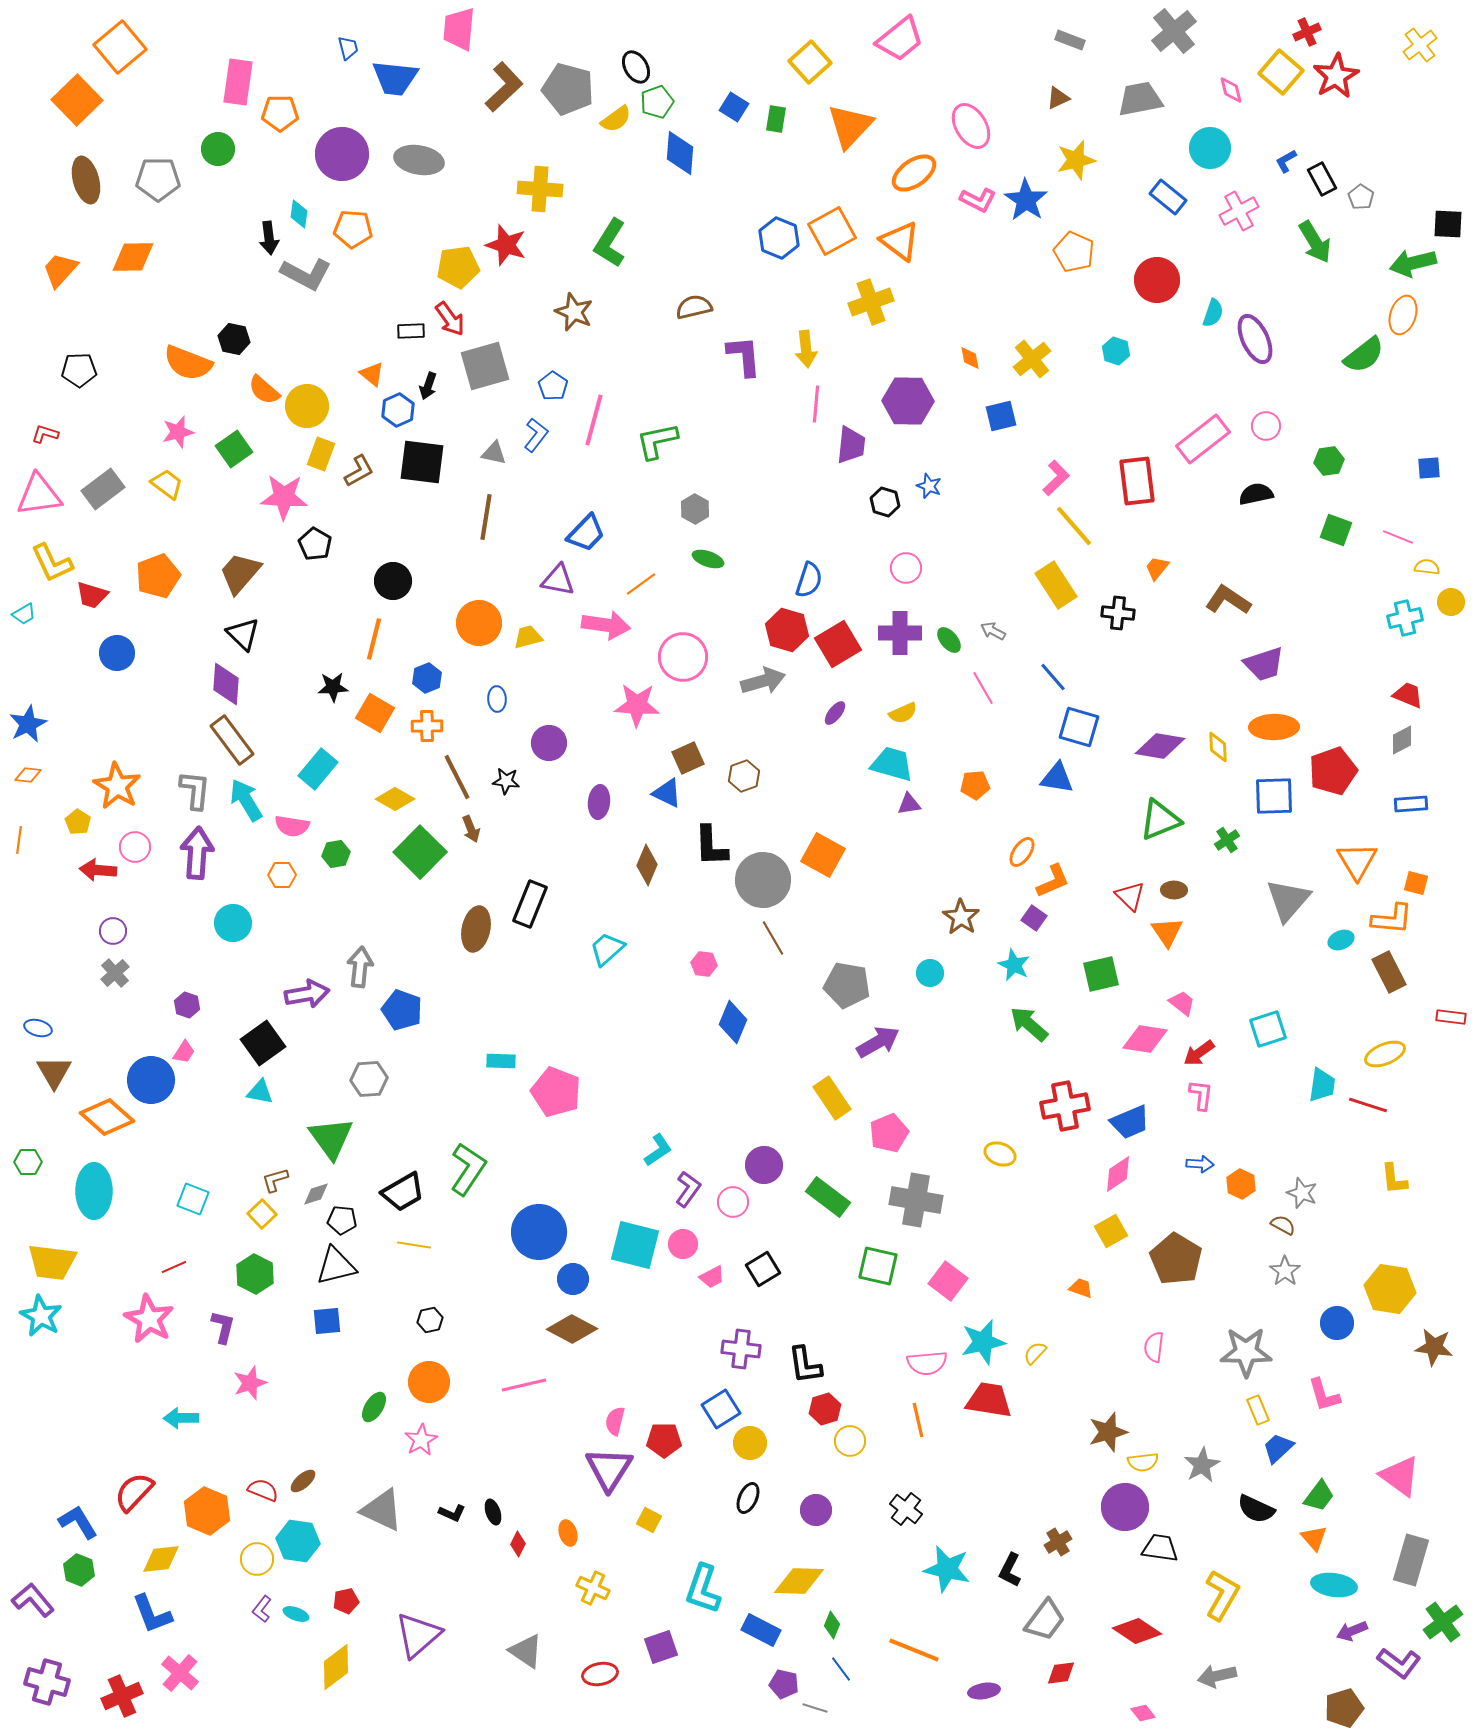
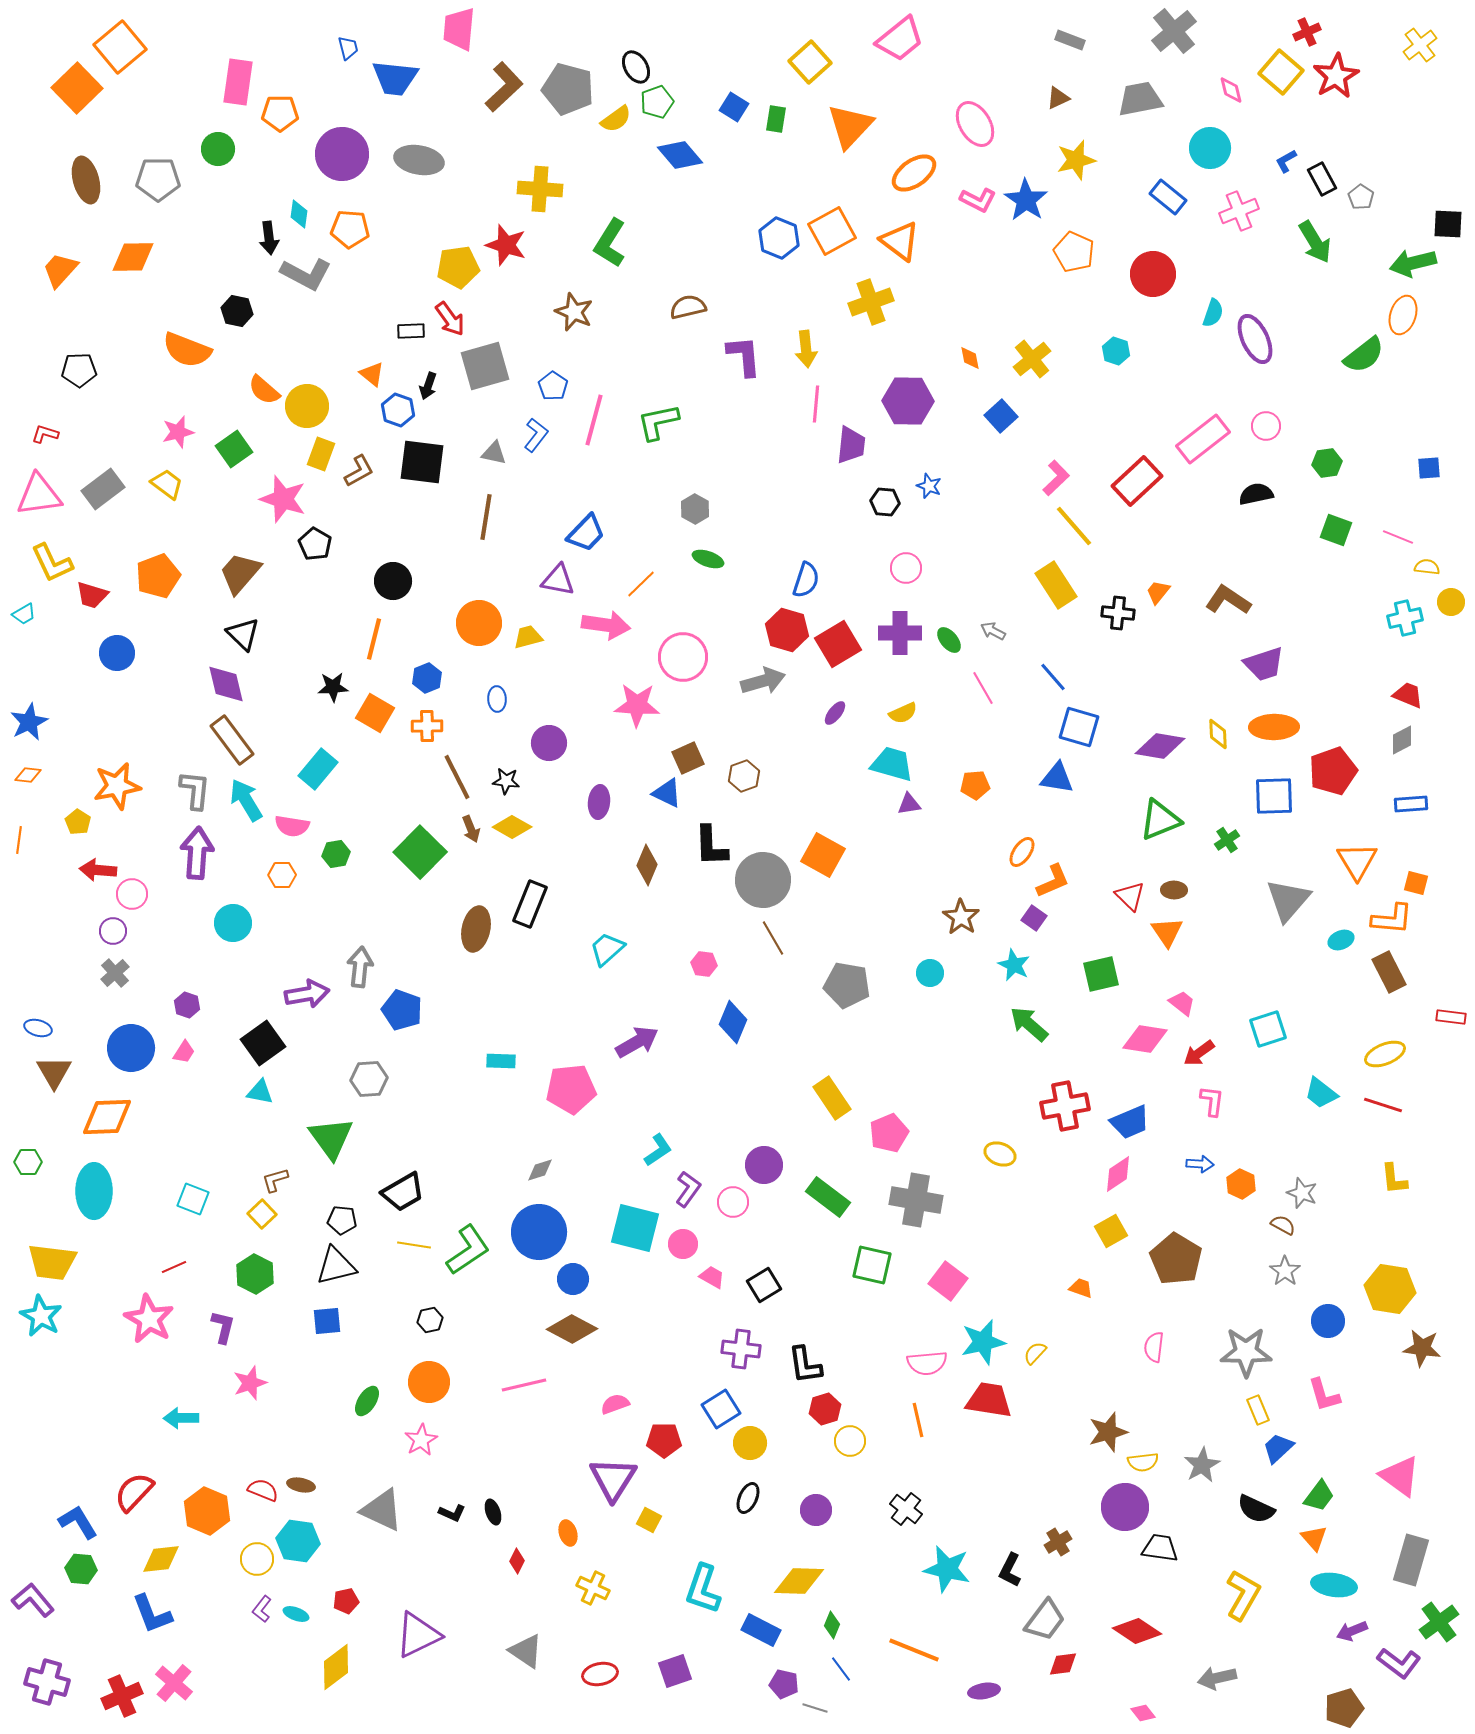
orange square at (77, 100): moved 12 px up
pink ellipse at (971, 126): moved 4 px right, 2 px up
blue diamond at (680, 153): moved 2 px down; rotated 45 degrees counterclockwise
pink cross at (1239, 211): rotated 6 degrees clockwise
orange pentagon at (353, 229): moved 3 px left
red circle at (1157, 280): moved 4 px left, 6 px up
brown semicircle at (694, 307): moved 6 px left
black hexagon at (234, 339): moved 3 px right, 28 px up
orange semicircle at (188, 363): moved 1 px left, 13 px up
blue hexagon at (398, 410): rotated 16 degrees counterclockwise
blue square at (1001, 416): rotated 28 degrees counterclockwise
green L-shape at (657, 441): moved 1 px right, 19 px up
green hexagon at (1329, 461): moved 2 px left, 2 px down
red rectangle at (1137, 481): rotated 54 degrees clockwise
pink star at (284, 497): moved 1 px left, 2 px down; rotated 15 degrees clockwise
black hexagon at (885, 502): rotated 12 degrees counterclockwise
orange trapezoid at (1157, 568): moved 1 px right, 24 px down
blue semicircle at (809, 580): moved 3 px left
orange line at (641, 584): rotated 8 degrees counterclockwise
purple diamond at (226, 684): rotated 18 degrees counterclockwise
blue star at (28, 724): moved 1 px right, 2 px up
yellow diamond at (1218, 747): moved 13 px up
orange star at (117, 786): rotated 30 degrees clockwise
yellow diamond at (395, 799): moved 117 px right, 28 px down
pink circle at (135, 847): moved 3 px left, 47 px down
purple arrow at (878, 1042): moved 241 px left
blue circle at (151, 1080): moved 20 px left, 32 px up
cyan trapezoid at (1322, 1085): moved 1 px left, 8 px down; rotated 120 degrees clockwise
pink pentagon at (556, 1092): moved 15 px right, 3 px up; rotated 27 degrees counterclockwise
pink L-shape at (1201, 1095): moved 11 px right, 6 px down
red line at (1368, 1105): moved 15 px right
orange diamond at (107, 1117): rotated 44 degrees counterclockwise
green L-shape at (468, 1169): moved 81 px down; rotated 22 degrees clockwise
gray diamond at (316, 1194): moved 224 px right, 24 px up
cyan square at (635, 1245): moved 17 px up
green square at (878, 1266): moved 6 px left, 1 px up
black square at (763, 1269): moved 1 px right, 16 px down
pink trapezoid at (712, 1277): rotated 124 degrees counterclockwise
blue circle at (1337, 1323): moved 9 px left, 2 px up
brown star at (1434, 1347): moved 12 px left, 1 px down
green ellipse at (374, 1407): moved 7 px left, 6 px up
pink semicircle at (615, 1421): moved 17 px up; rotated 56 degrees clockwise
purple triangle at (609, 1469): moved 4 px right, 10 px down
brown ellipse at (303, 1481): moved 2 px left, 4 px down; rotated 52 degrees clockwise
red diamond at (518, 1544): moved 1 px left, 17 px down
green hexagon at (79, 1570): moved 2 px right, 1 px up; rotated 16 degrees counterclockwise
yellow L-shape at (1222, 1595): moved 21 px right
green cross at (1443, 1622): moved 4 px left
purple triangle at (418, 1635): rotated 15 degrees clockwise
purple square at (661, 1647): moved 14 px right, 24 px down
pink cross at (180, 1673): moved 6 px left, 10 px down
red diamond at (1061, 1673): moved 2 px right, 9 px up
gray arrow at (1217, 1676): moved 2 px down
